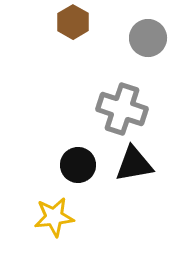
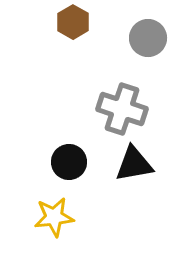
black circle: moved 9 px left, 3 px up
